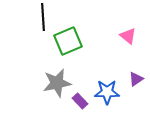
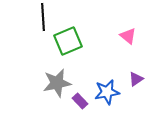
blue star: rotated 10 degrees counterclockwise
